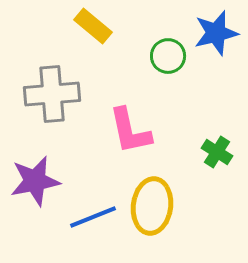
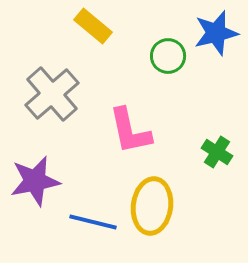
gray cross: rotated 36 degrees counterclockwise
blue line: moved 5 px down; rotated 36 degrees clockwise
